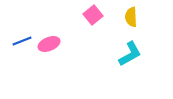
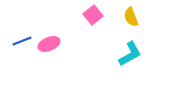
yellow semicircle: rotated 18 degrees counterclockwise
